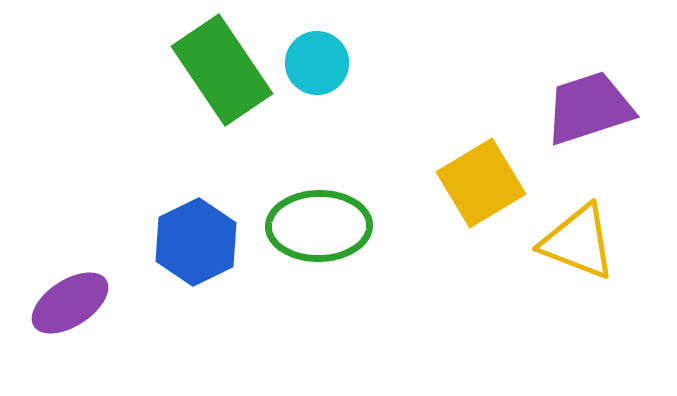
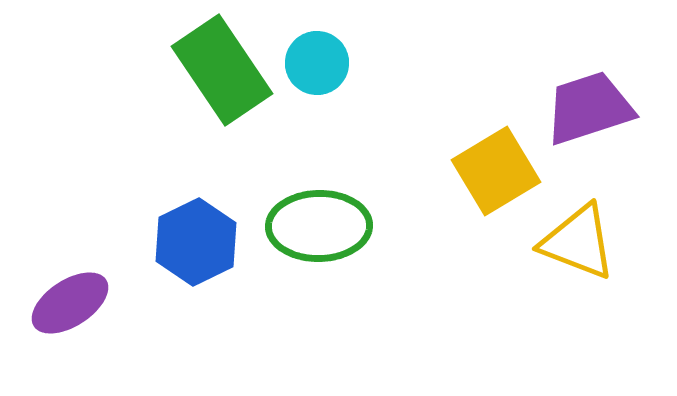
yellow square: moved 15 px right, 12 px up
